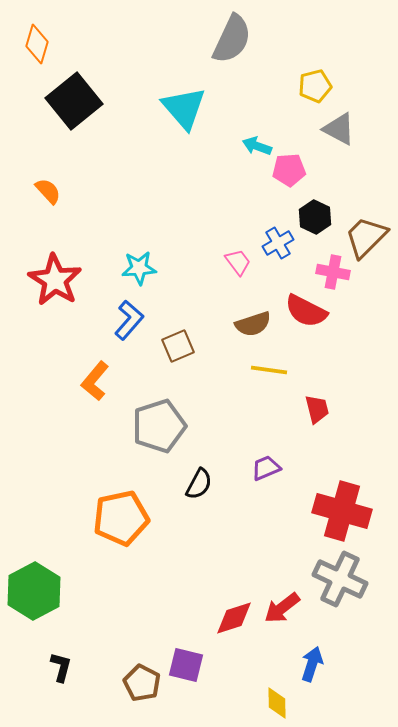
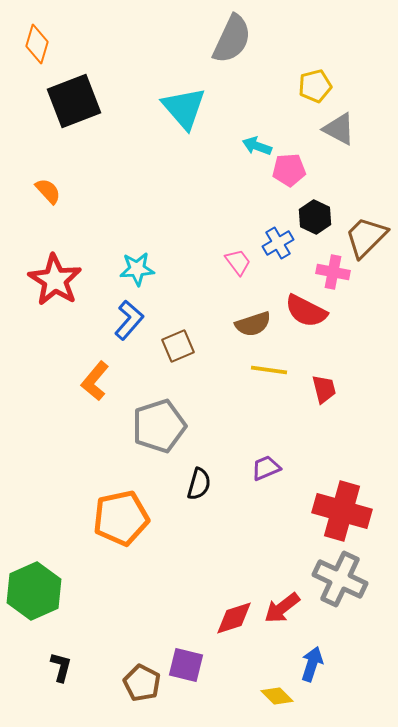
black square: rotated 18 degrees clockwise
cyan star: moved 2 px left, 1 px down
red trapezoid: moved 7 px right, 20 px up
black semicircle: rotated 12 degrees counterclockwise
green hexagon: rotated 4 degrees clockwise
yellow diamond: moved 7 px up; rotated 44 degrees counterclockwise
